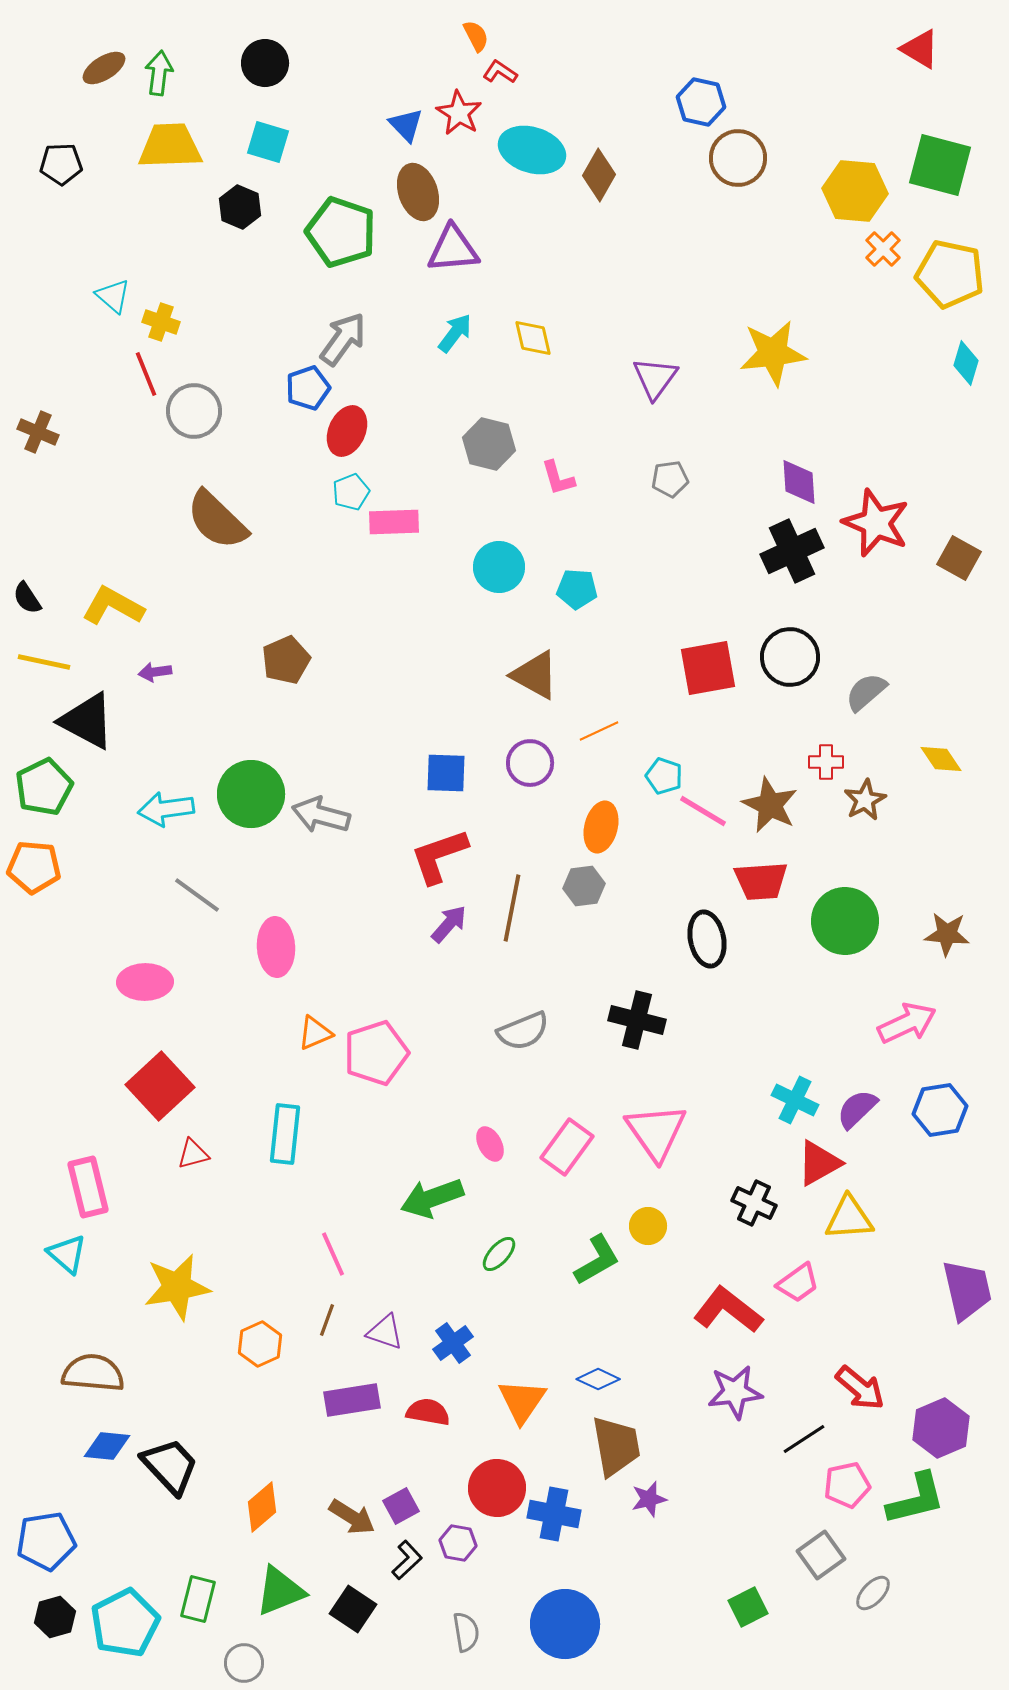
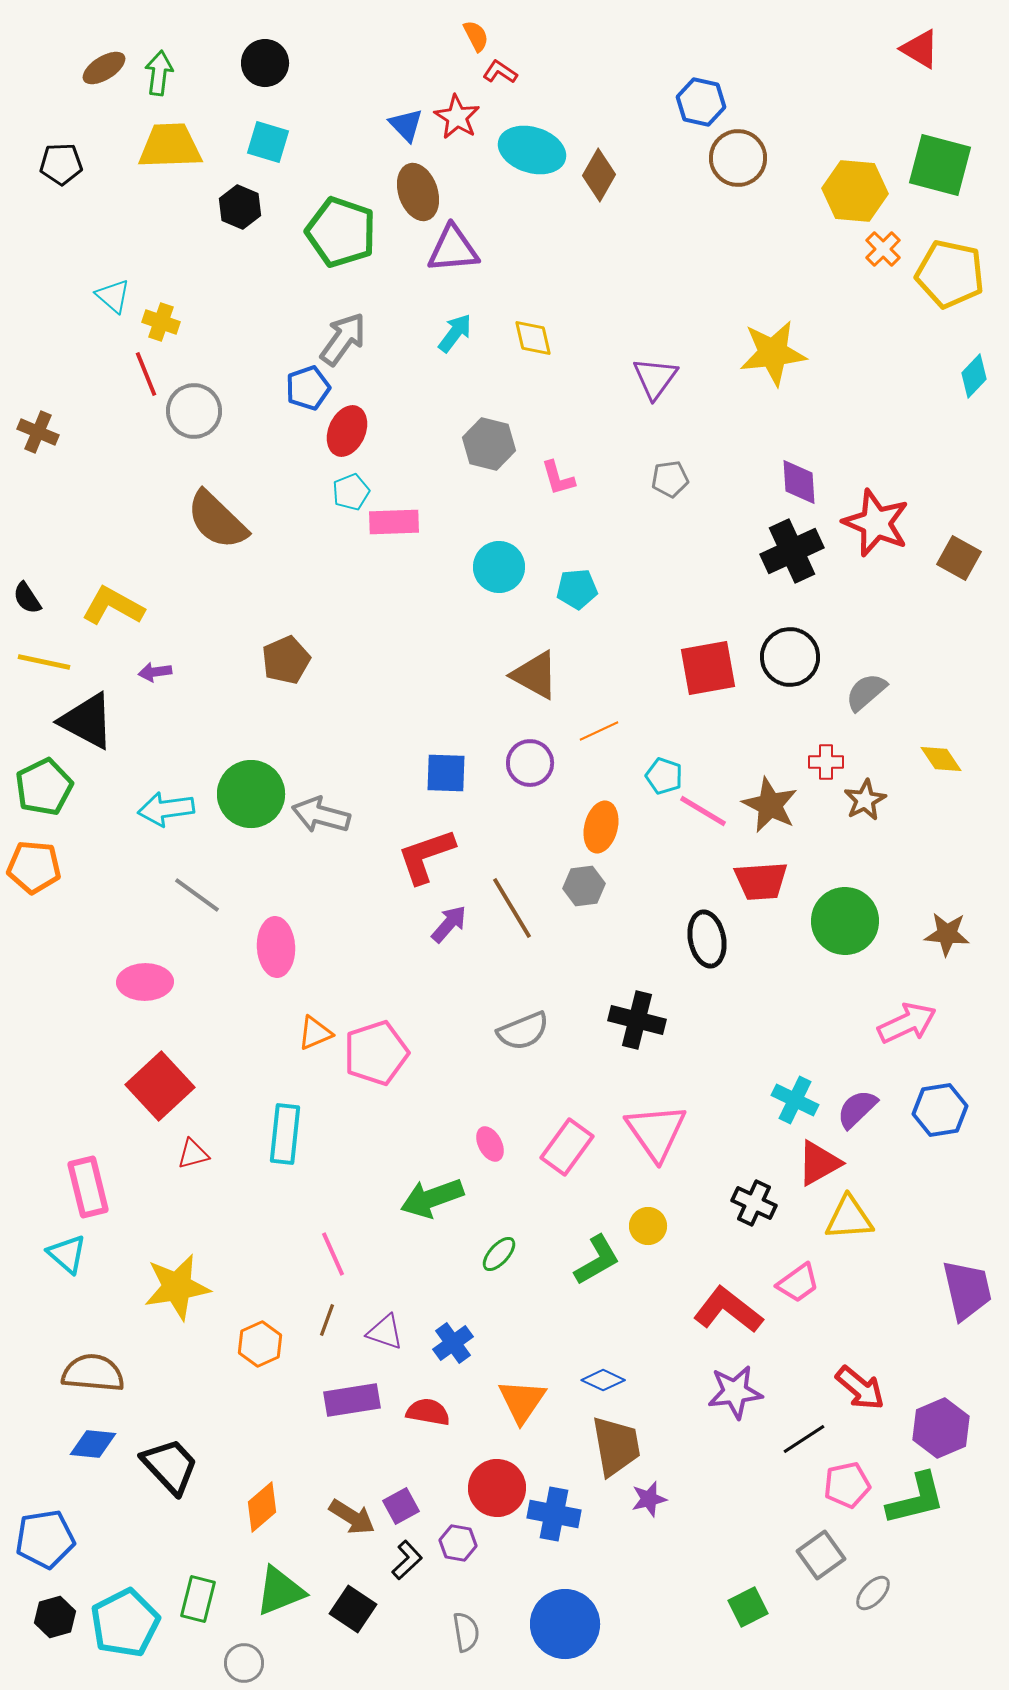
red star at (459, 113): moved 2 px left, 4 px down
cyan diamond at (966, 363): moved 8 px right, 13 px down; rotated 27 degrees clockwise
cyan pentagon at (577, 589): rotated 9 degrees counterclockwise
red L-shape at (439, 856): moved 13 px left
brown line at (512, 908): rotated 42 degrees counterclockwise
blue diamond at (598, 1379): moved 5 px right, 1 px down
blue diamond at (107, 1446): moved 14 px left, 2 px up
blue pentagon at (46, 1541): moved 1 px left, 2 px up
